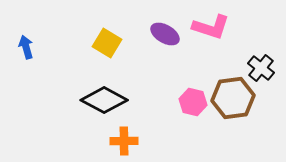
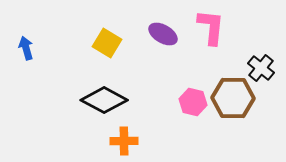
pink L-shape: rotated 102 degrees counterclockwise
purple ellipse: moved 2 px left
blue arrow: moved 1 px down
brown hexagon: rotated 9 degrees clockwise
